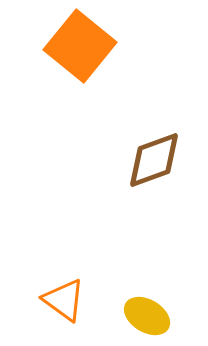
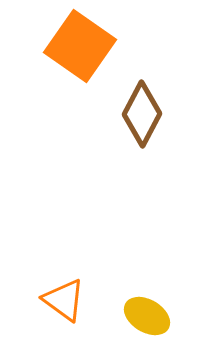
orange square: rotated 4 degrees counterclockwise
brown diamond: moved 12 px left, 46 px up; rotated 42 degrees counterclockwise
